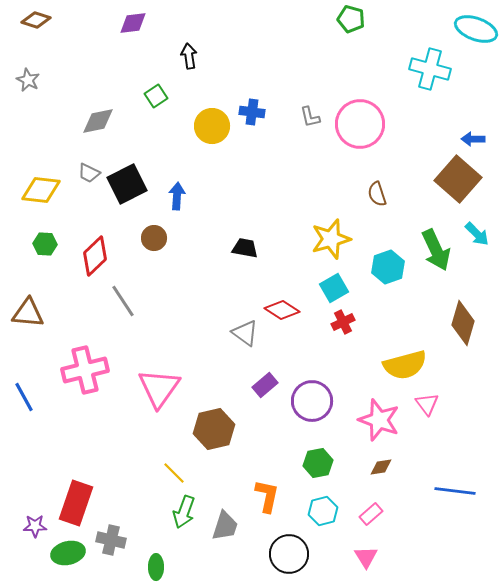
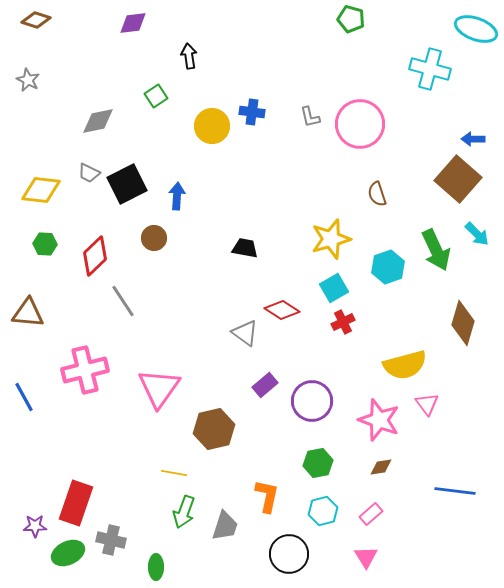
yellow line at (174, 473): rotated 35 degrees counterclockwise
green ellipse at (68, 553): rotated 12 degrees counterclockwise
